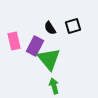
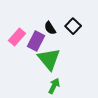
black square: rotated 28 degrees counterclockwise
pink rectangle: moved 3 px right, 4 px up; rotated 54 degrees clockwise
purple rectangle: moved 1 px right, 5 px up
green arrow: rotated 42 degrees clockwise
